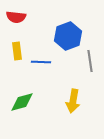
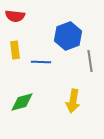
red semicircle: moved 1 px left, 1 px up
yellow rectangle: moved 2 px left, 1 px up
